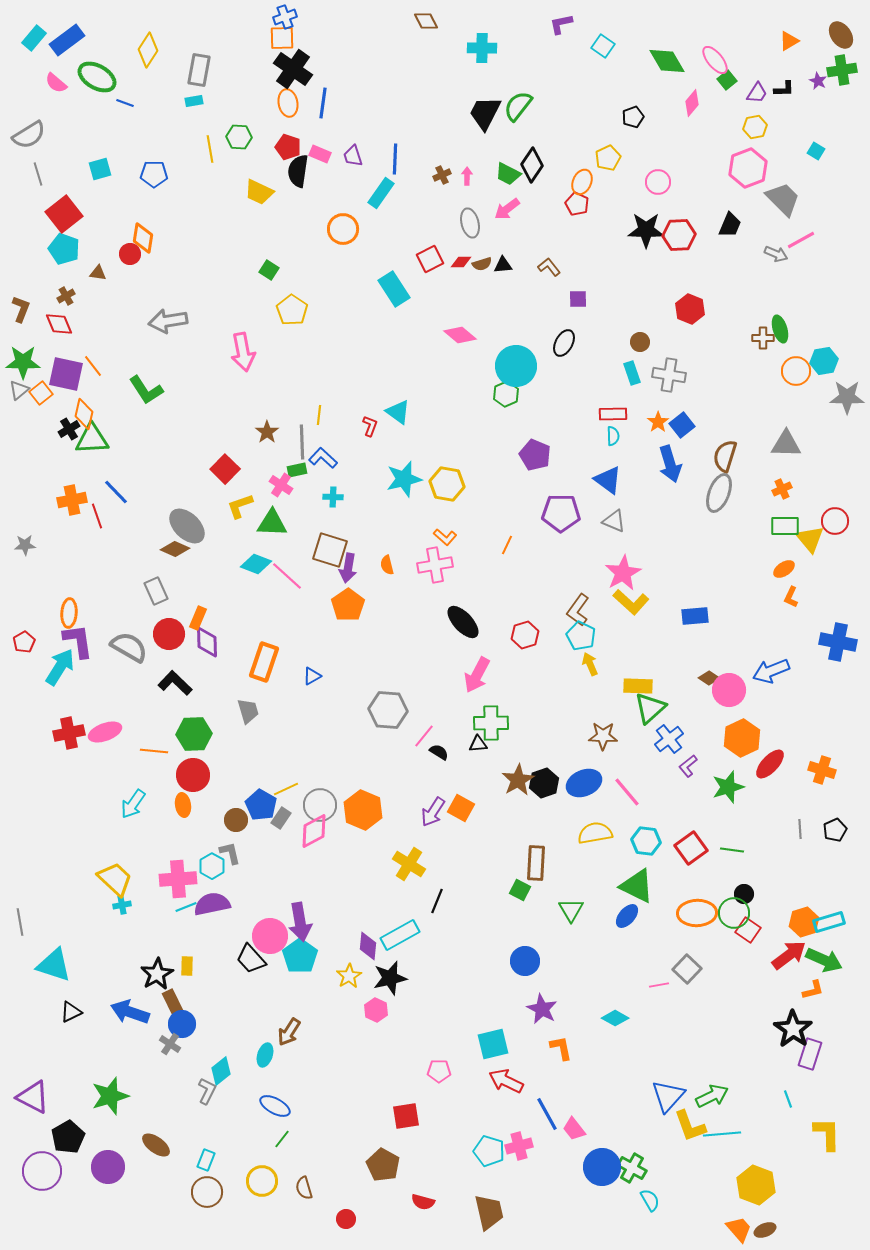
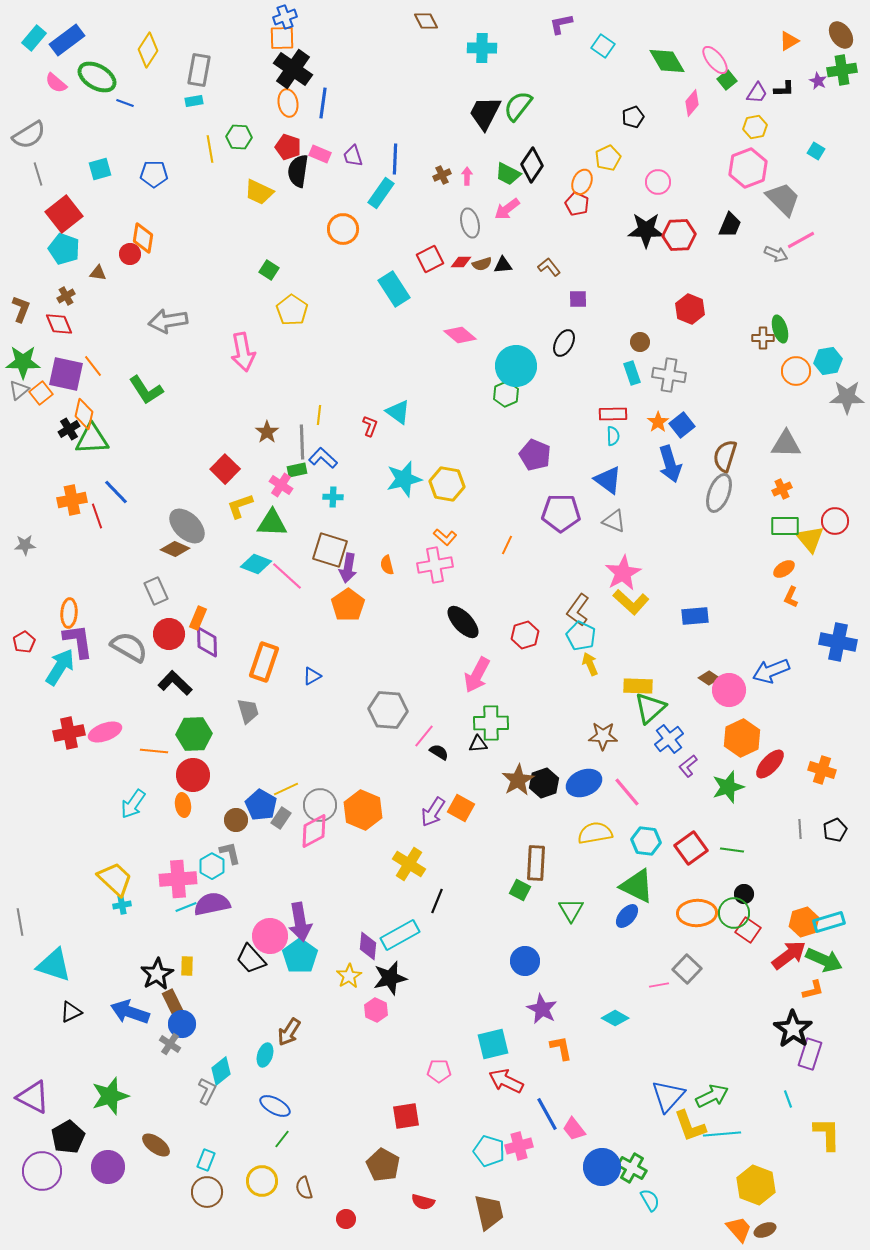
cyan hexagon at (824, 361): moved 4 px right
